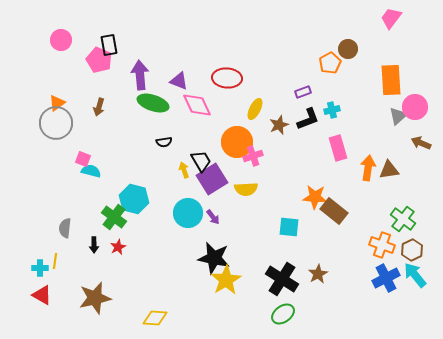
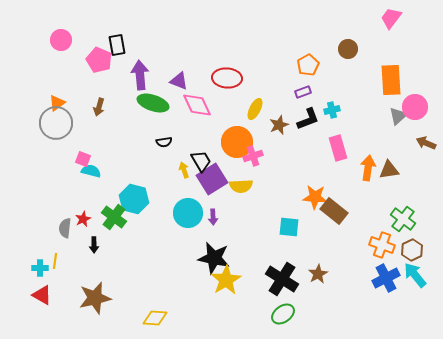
black rectangle at (109, 45): moved 8 px right
orange pentagon at (330, 63): moved 22 px left, 2 px down
brown arrow at (421, 143): moved 5 px right
yellow semicircle at (246, 189): moved 5 px left, 3 px up
purple arrow at (213, 217): rotated 35 degrees clockwise
red star at (118, 247): moved 35 px left, 28 px up
